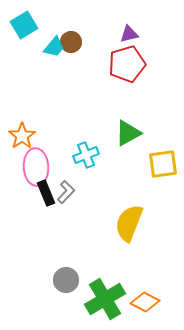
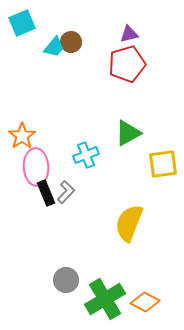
cyan square: moved 2 px left, 2 px up; rotated 8 degrees clockwise
